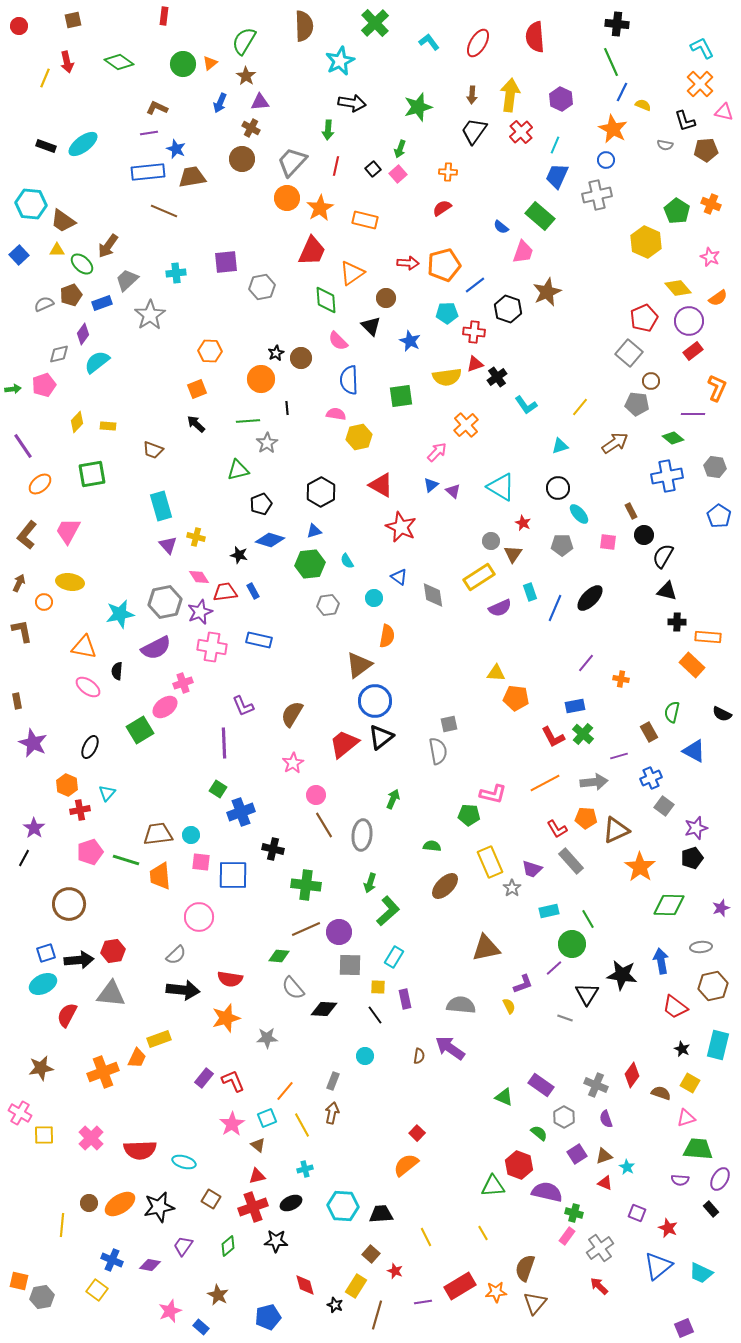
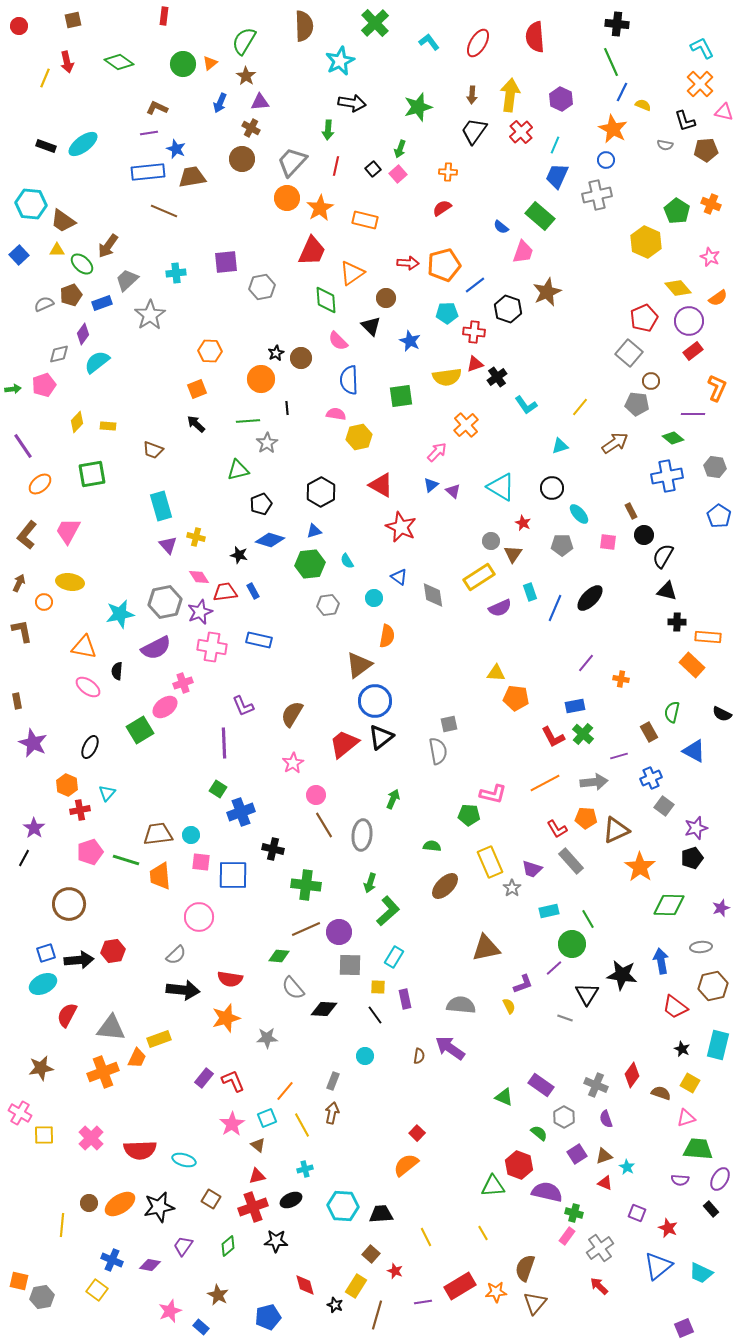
black circle at (558, 488): moved 6 px left
gray triangle at (111, 994): moved 34 px down
cyan ellipse at (184, 1162): moved 2 px up
black ellipse at (291, 1203): moved 3 px up
